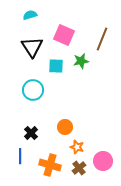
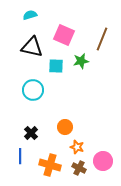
black triangle: rotated 45 degrees counterclockwise
brown cross: rotated 24 degrees counterclockwise
